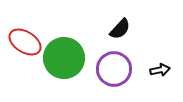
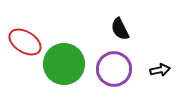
black semicircle: rotated 110 degrees clockwise
green circle: moved 6 px down
